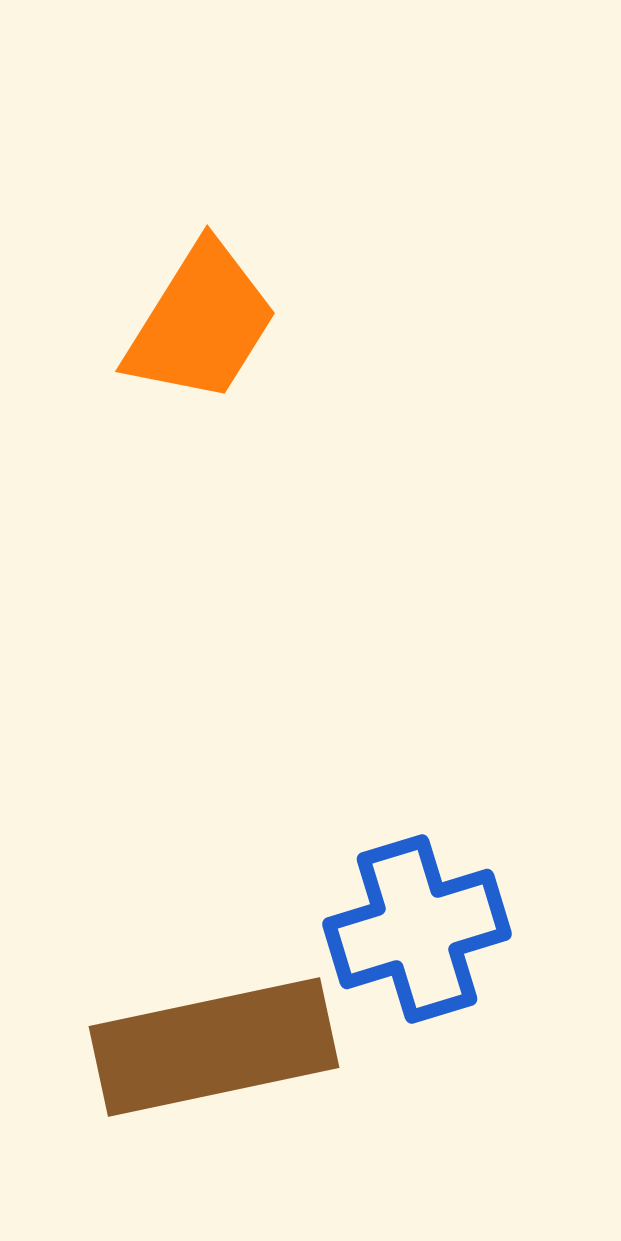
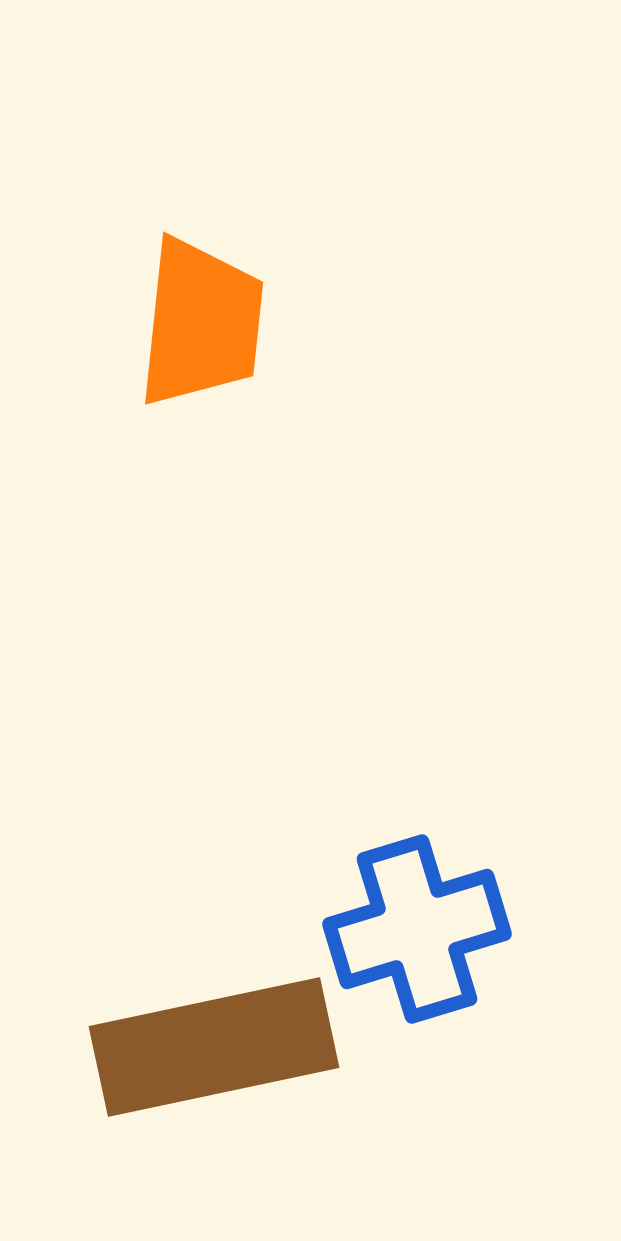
orange trapezoid: rotated 26 degrees counterclockwise
